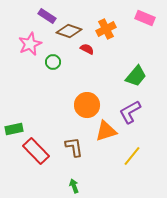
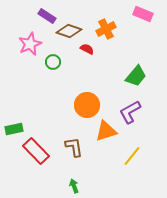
pink rectangle: moved 2 px left, 4 px up
